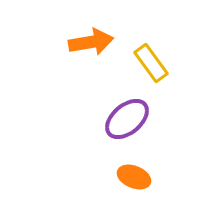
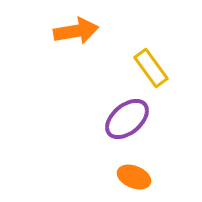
orange arrow: moved 15 px left, 11 px up
yellow rectangle: moved 5 px down
